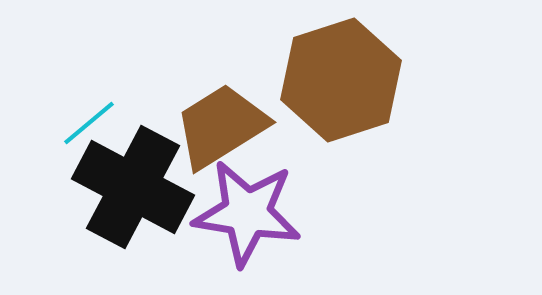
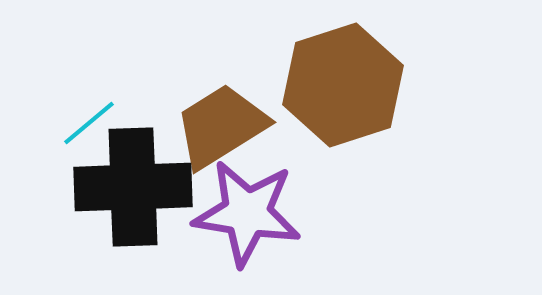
brown hexagon: moved 2 px right, 5 px down
black cross: rotated 30 degrees counterclockwise
